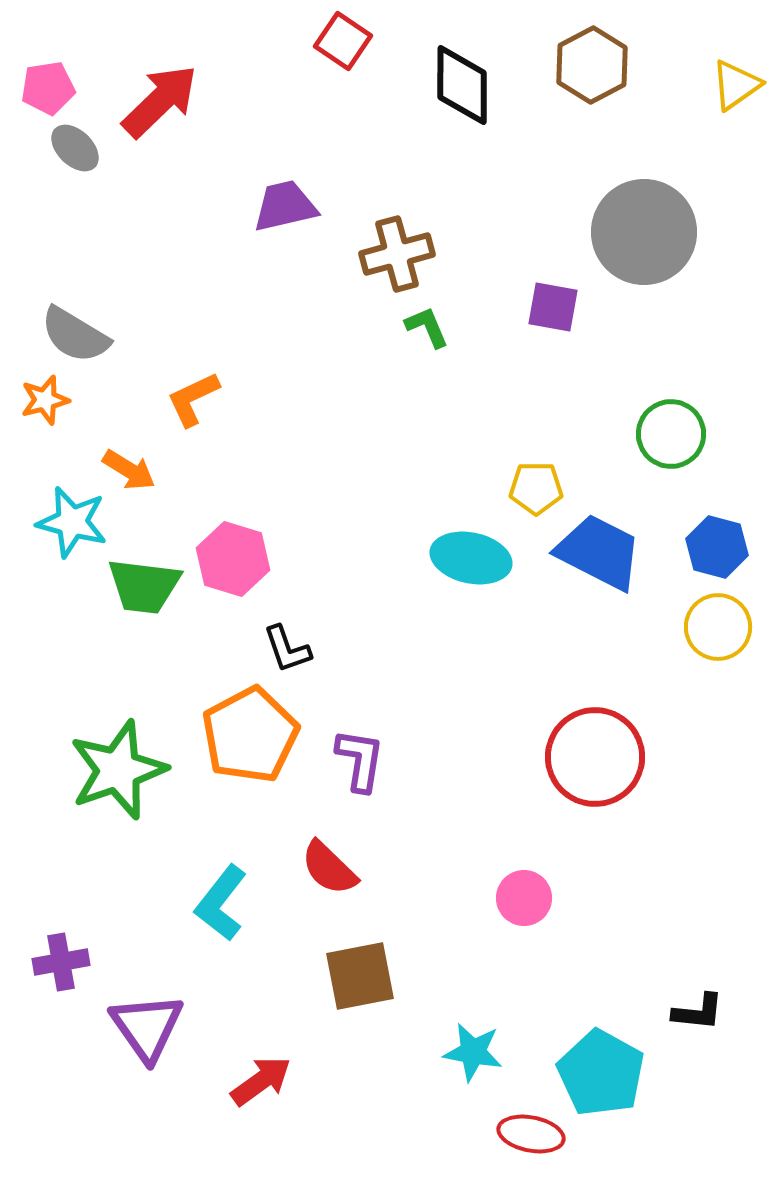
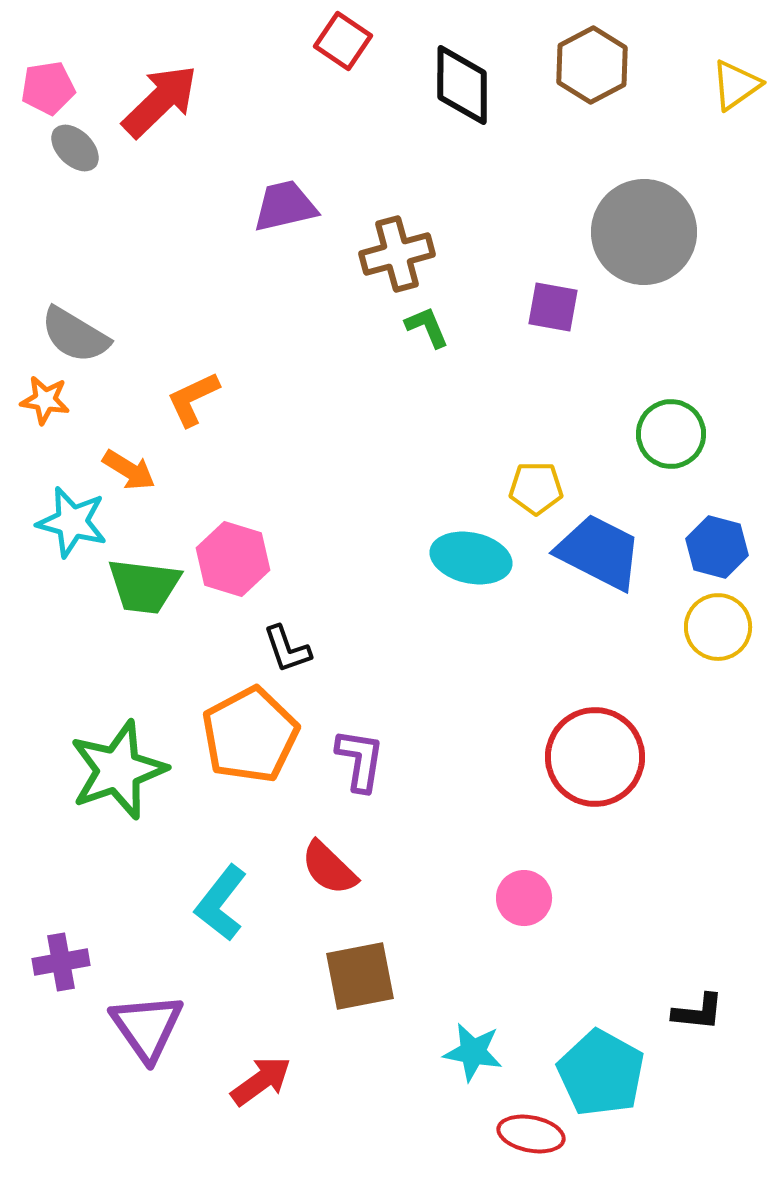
orange star at (45, 400): rotated 24 degrees clockwise
